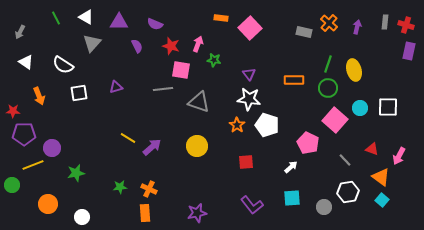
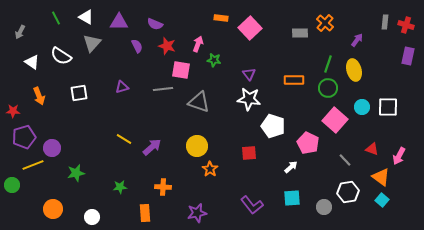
orange cross at (329, 23): moved 4 px left
purple arrow at (357, 27): moved 13 px down; rotated 24 degrees clockwise
gray rectangle at (304, 32): moved 4 px left, 1 px down; rotated 14 degrees counterclockwise
red star at (171, 46): moved 4 px left
purple rectangle at (409, 51): moved 1 px left, 5 px down
white triangle at (26, 62): moved 6 px right
white semicircle at (63, 65): moved 2 px left, 9 px up
purple triangle at (116, 87): moved 6 px right
cyan circle at (360, 108): moved 2 px right, 1 px up
orange star at (237, 125): moved 27 px left, 44 px down
white pentagon at (267, 125): moved 6 px right, 1 px down
purple pentagon at (24, 134): moved 3 px down; rotated 15 degrees counterclockwise
yellow line at (128, 138): moved 4 px left, 1 px down
red square at (246, 162): moved 3 px right, 9 px up
orange cross at (149, 189): moved 14 px right, 2 px up; rotated 21 degrees counterclockwise
orange circle at (48, 204): moved 5 px right, 5 px down
white circle at (82, 217): moved 10 px right
